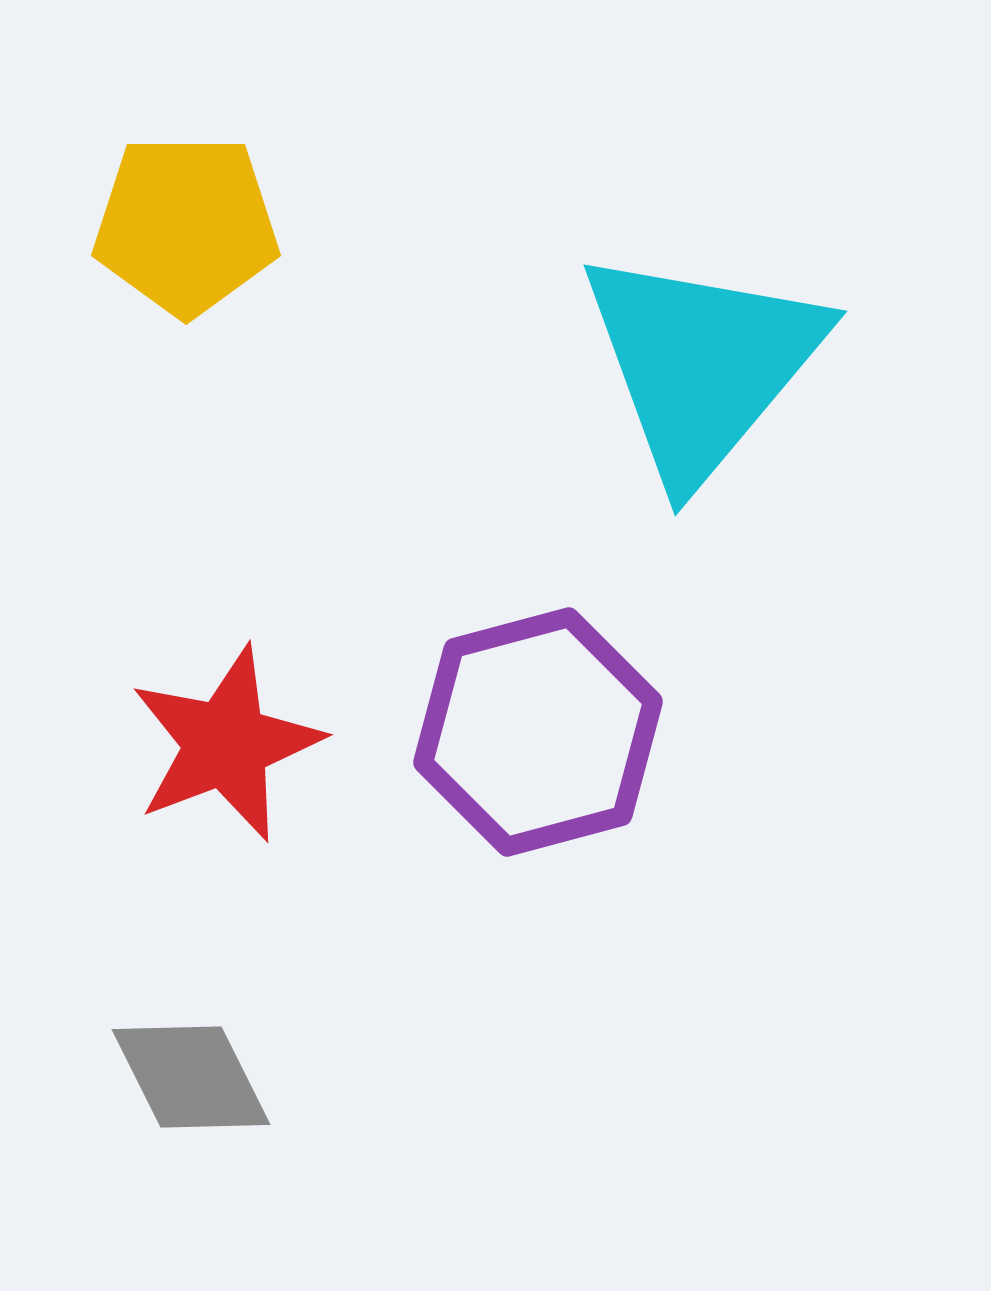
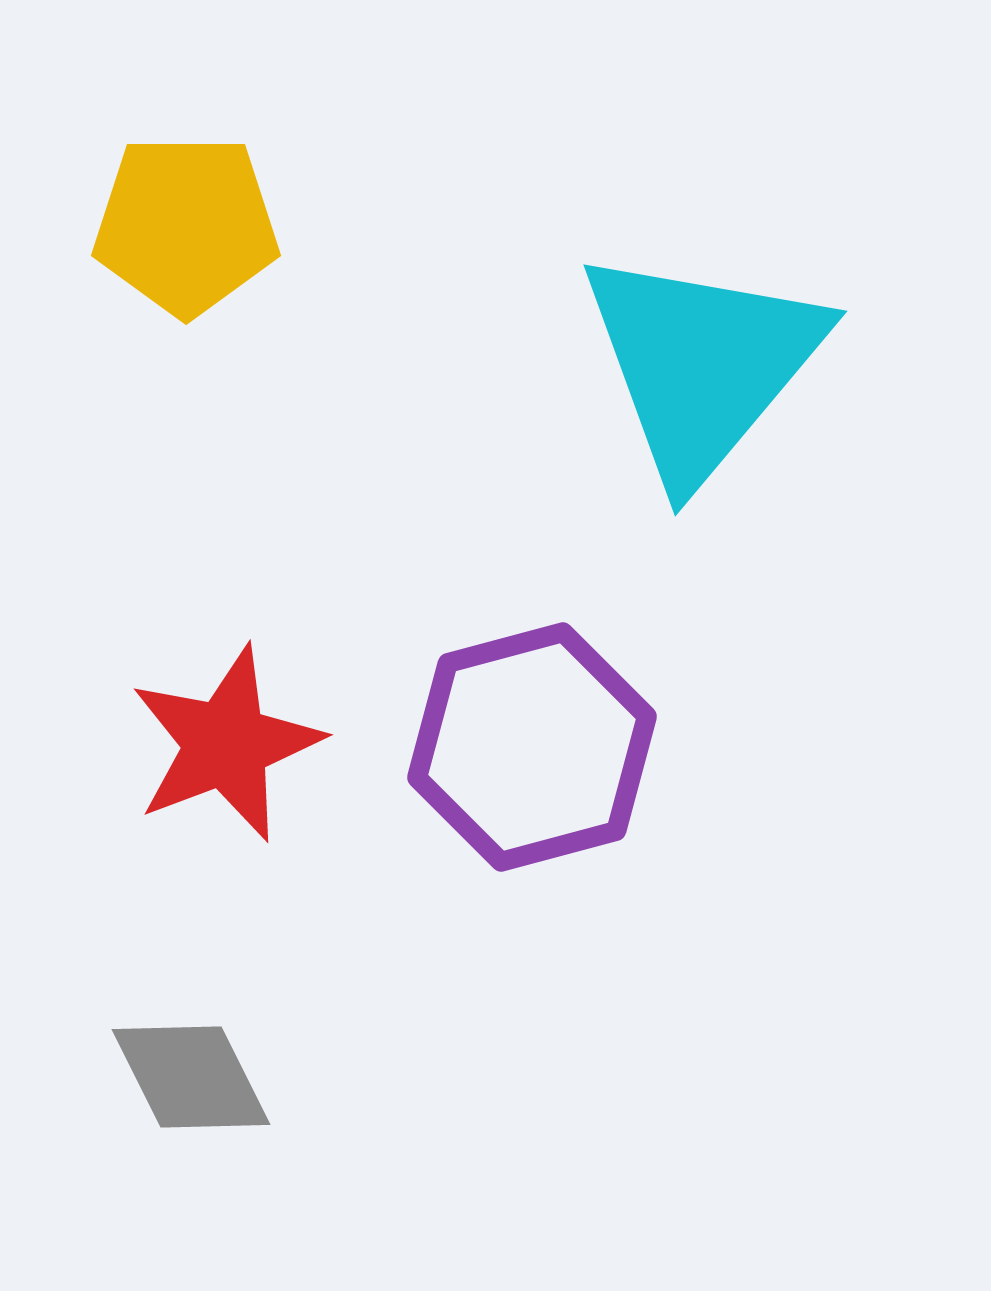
purple hexagon: moved 6 px left, 15 px down
